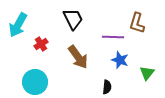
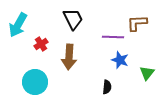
brown L-shape: rotated 70 degrees clockwise
brown arrow: moved 9 px left; rotated 40 degrees clockwise
